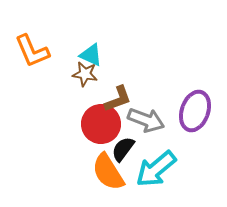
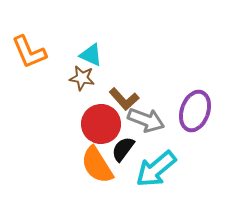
orange L-shape: moved 3 px left, 1 px down
brown star: moved 3 px left, 4 px down
brown L-shape: moved 6 px right; rotated 68 degrees clockwise
orange semicircle: moved 11 px left, 7 px up
